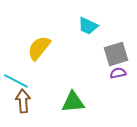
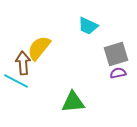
brown arrow: moved 38 px up
